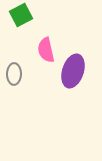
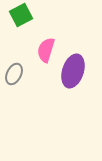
pink semicircle: rotated 30 degrees clockwise
gray ellipse: rotated 25 degrees clockwise
